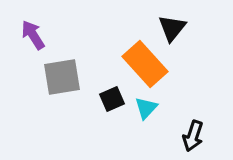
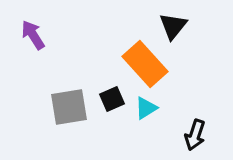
black triangle: moved 1 px right, 2 px up
gray square: moved 7 px right, 30 px down
cyan triangle: rotated 15 degrees clockwise
black arrow: moved 2 px right, 1 px up
